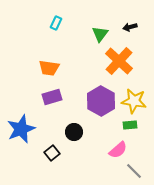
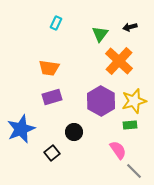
yellow star: rotated 25 degrees counterclockwise
pink semicircle: rotated 84 degrees counterclockwise
